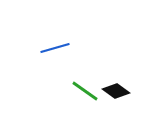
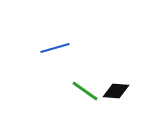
black diamond: rotated 32 degrees counterclockwise
